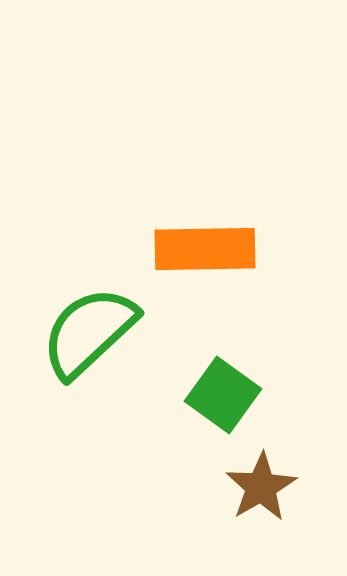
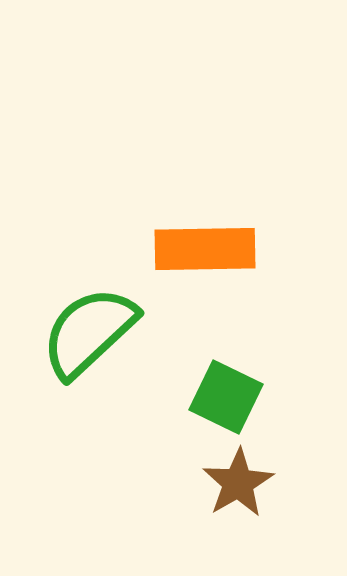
green square: moved 3 px right, 2 px down; rotated 10 degrees counterclockwise
brown star: moved 23 px left, 4 px up
